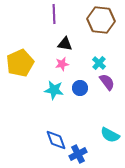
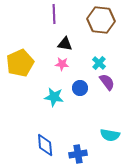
pink star: rotated 16 degrees clockwise
cyan star: moved 7 px down
cyan semicircle: rotated 18 degrees counterclockwise
blue diamond: moved 11 px left, 5 px down; rotated 15 degrees clockwise
blue cross: rotated 18 degrees clockwise
